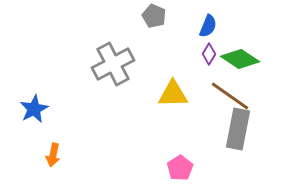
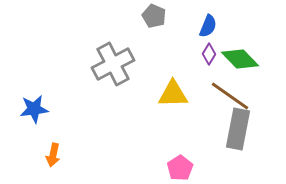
green diamond: rotated 12 degrees clockwise
blue star: rotated 20 degrees clockwise
